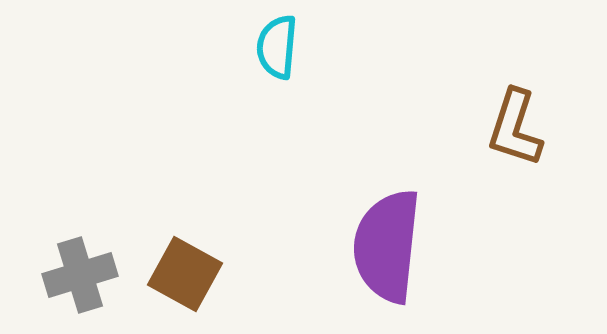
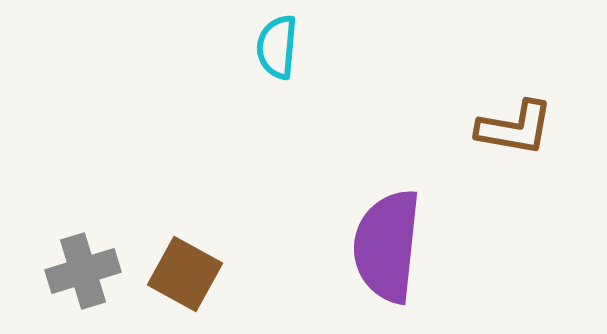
brown L-shape: rotated 98 degrees counterclockwise
gray cross: moved 3 px right, 4 px up
